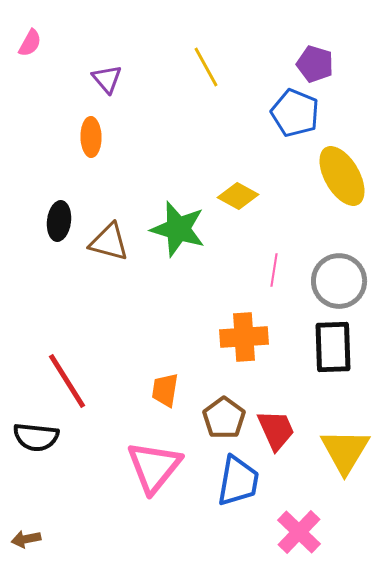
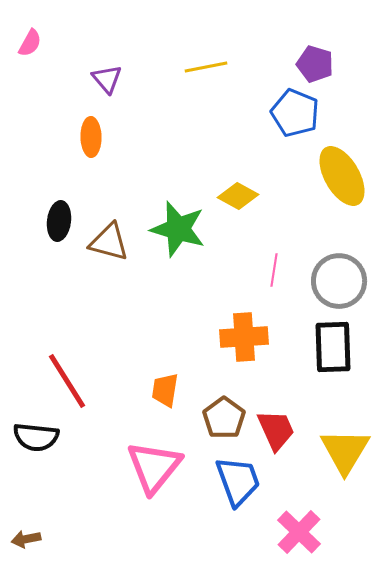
yellow line: rotated 72 degrees counterclockwise
blue trapezoid: rotated 30 degrees counterclockwise
